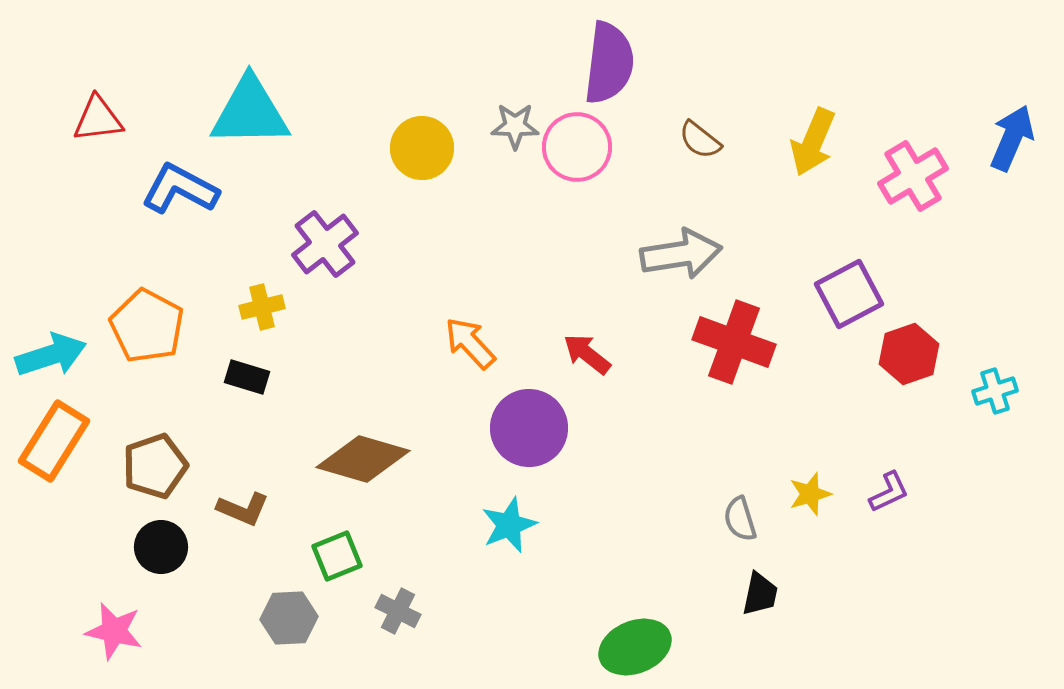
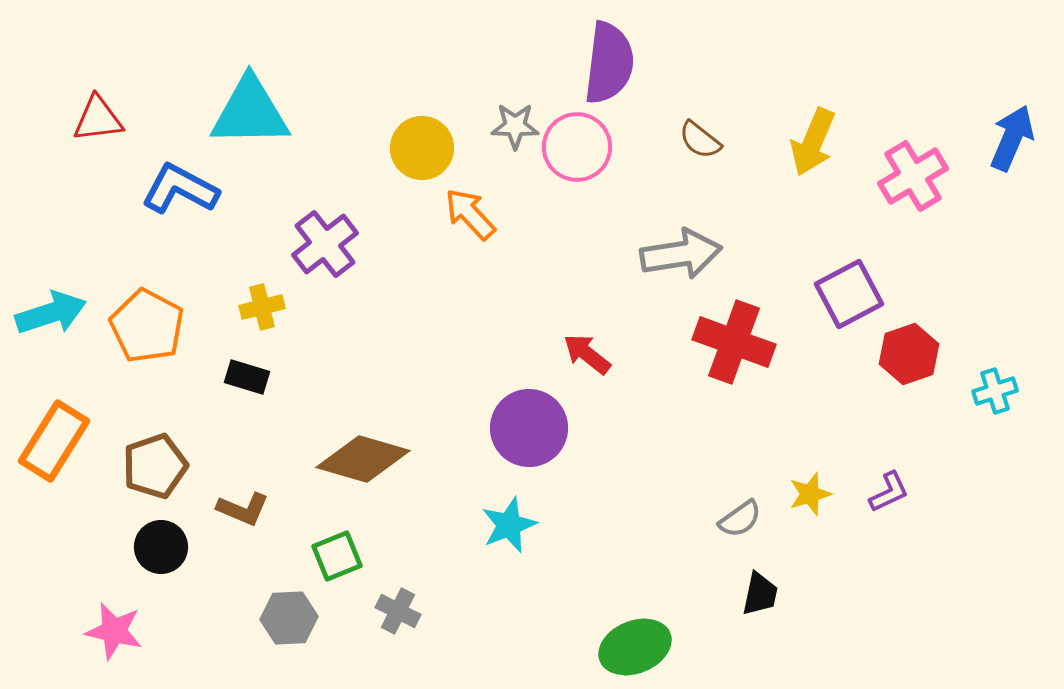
orange arrow: moved 129 px up
cyan arrow: moved 42 px up
gray semicircle: rotated 108 degrees counterclockwise
